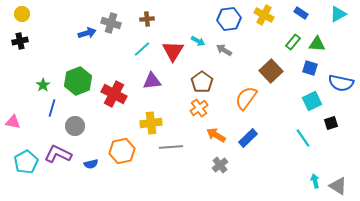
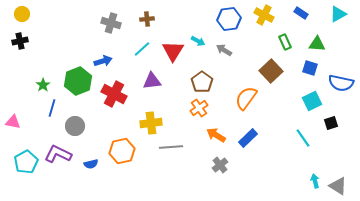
blue arrow at (87, 33): moved 16 px right, 28 px down
green rectangle at (293, 42): moved 8 px left; rotated 63 degrees counterclockwise
